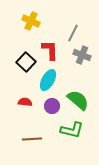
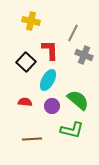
yellow cross: rotated 12 degrees counterclockwise
gray cross: moved 2 px right
